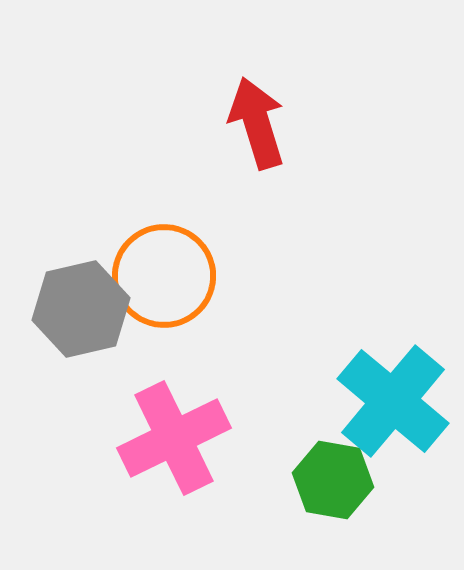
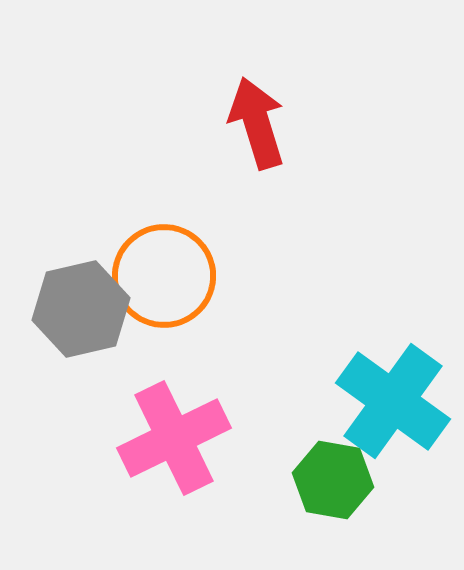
cyan cross: rotated 4 degrees counterclockwise
